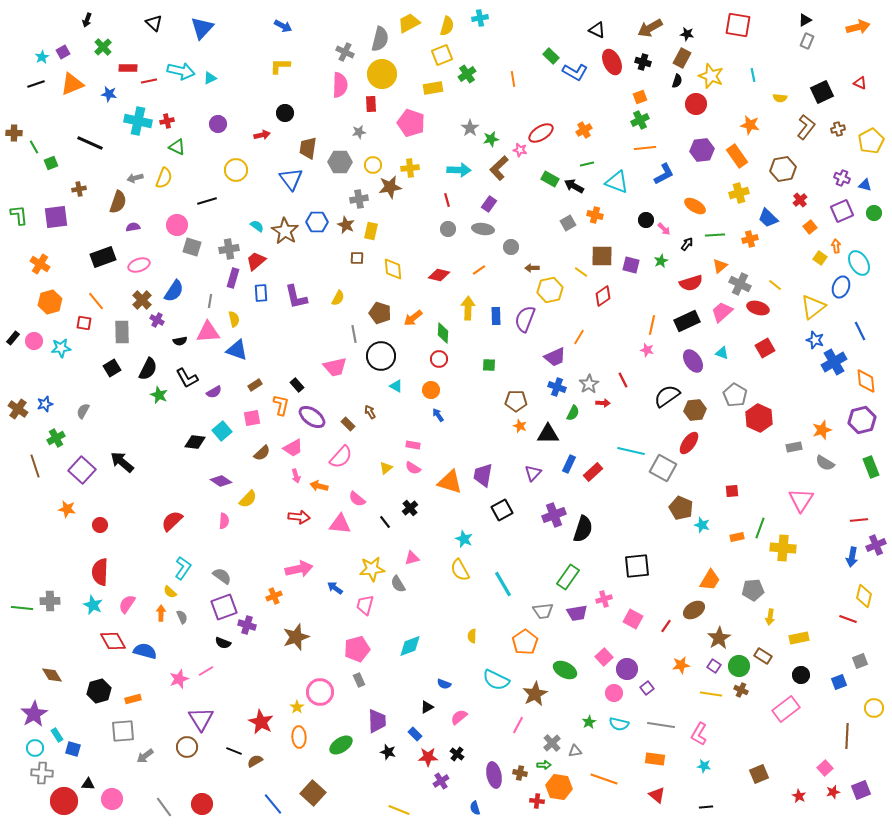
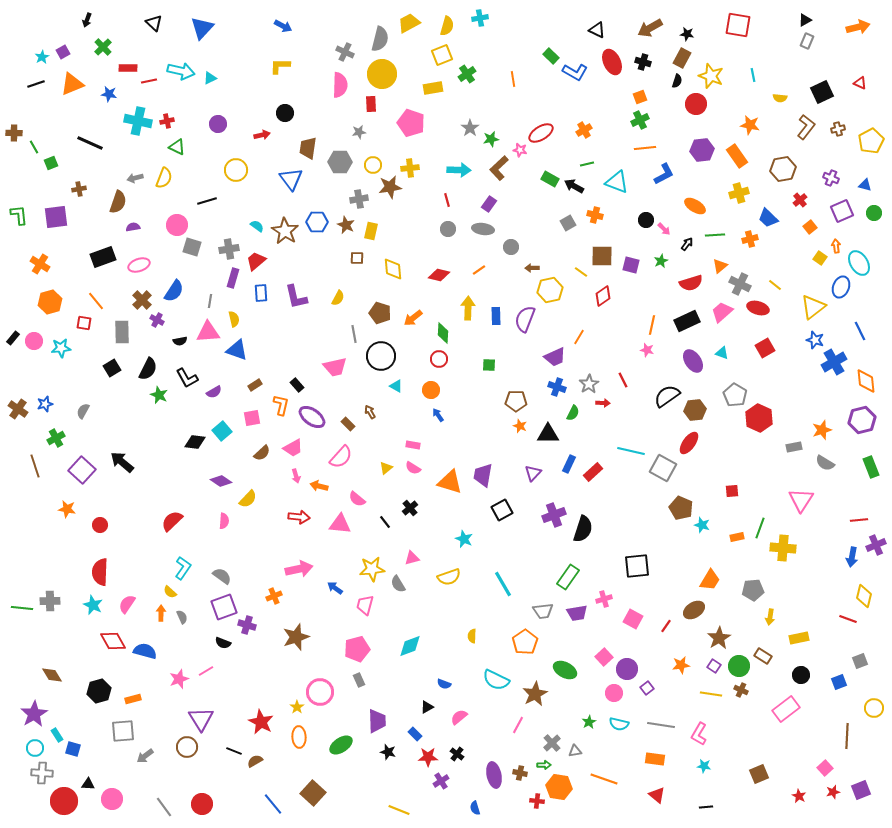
purple cross at (842, 178): moved 11 px left
yellow semicircle at (460, 570): moved 11 px left, 7 px down; rotated 80 degrees counterclockwise
